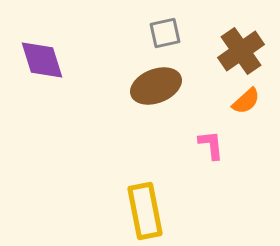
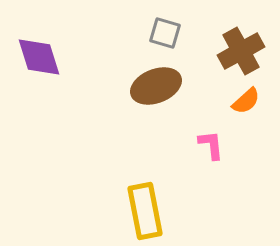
gray square: rotated 28 degrees clockwise
brown cross: rotated 6 degrees clockwise
purple diamond: moved 3 px left, 3 px up
